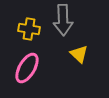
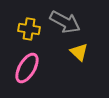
gray arrow: moved 2 px right, 2 px down; rotated 60 degrees counterclockwise
yellow triangle: moved 2 px up
